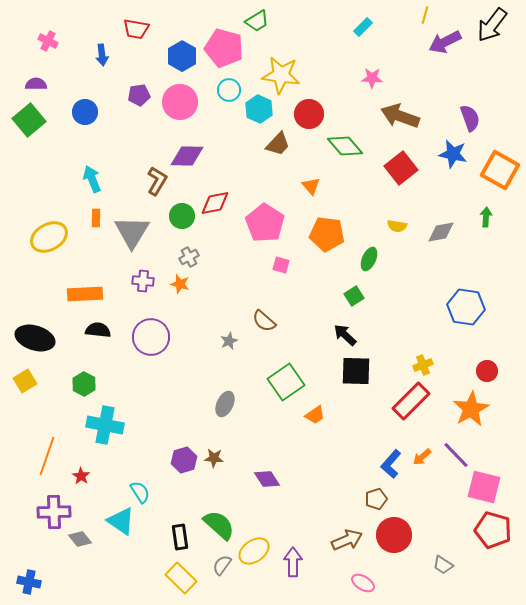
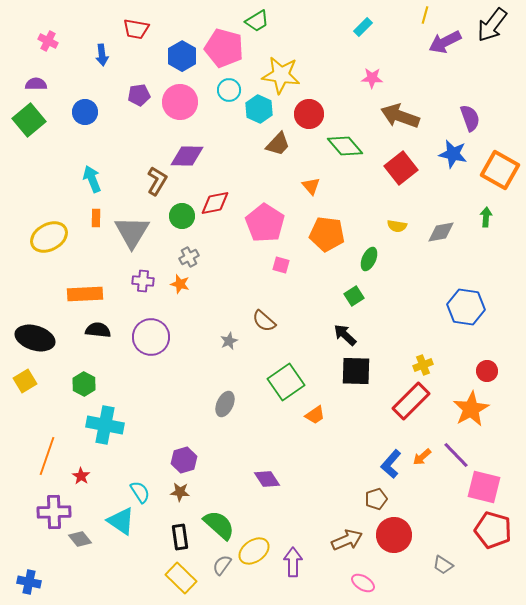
brown star at (214, 458): moved 34 px left, 34 px down
